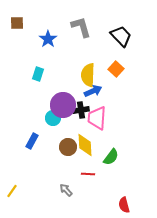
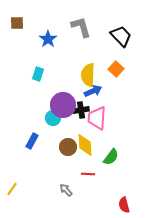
yellow line: moved 2 px up
